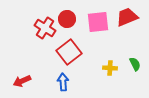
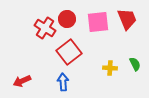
red trapezoid: moved 2 px down; rotated 90 degrees clockwise
